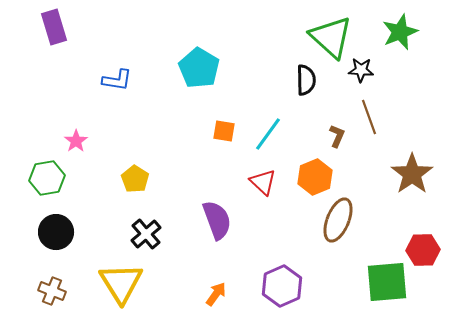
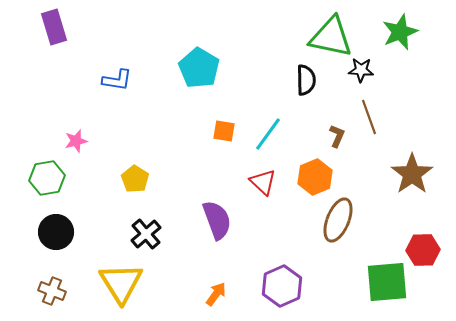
green triangle: rotated 30 degrees counterclockwise
pink star: rotated 20 degrees clockwise
